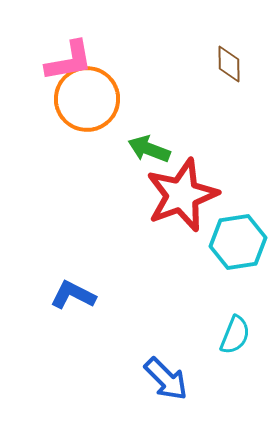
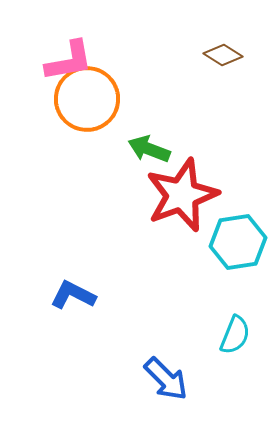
brown diamond: moved 6 px left, 9 px up; rotated 57 degrees counterclockwise
